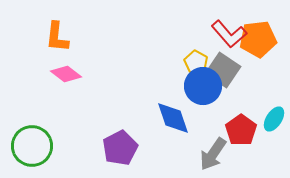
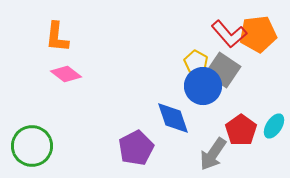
orange pentagon: moved 5 px up
cyan ellipse: moved 7 px down
purple pentagon: moved 16 px right
